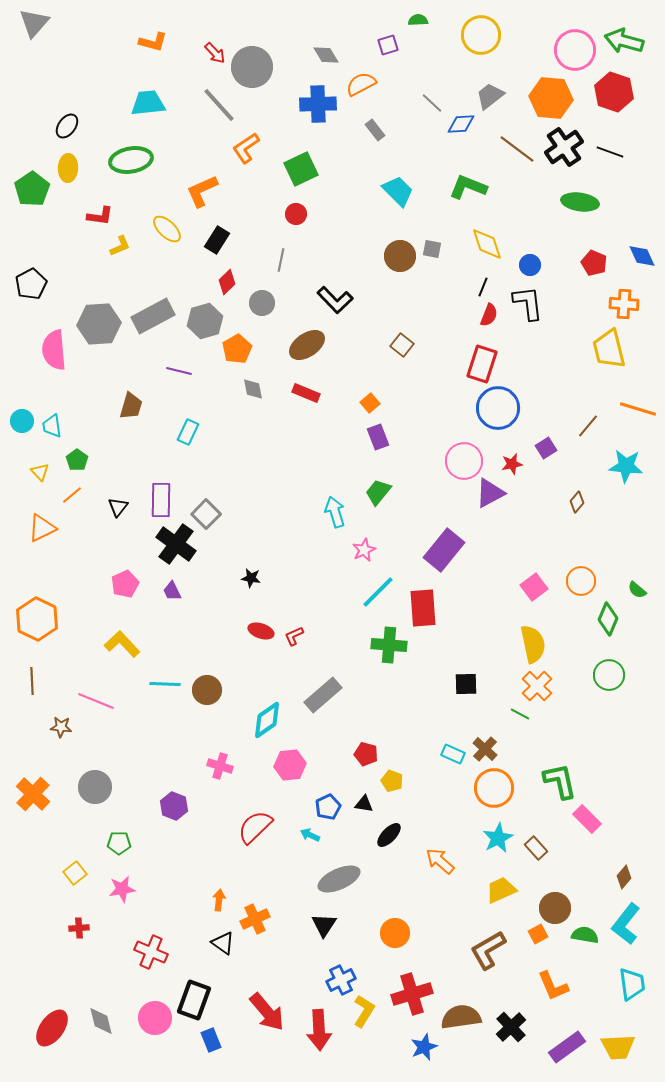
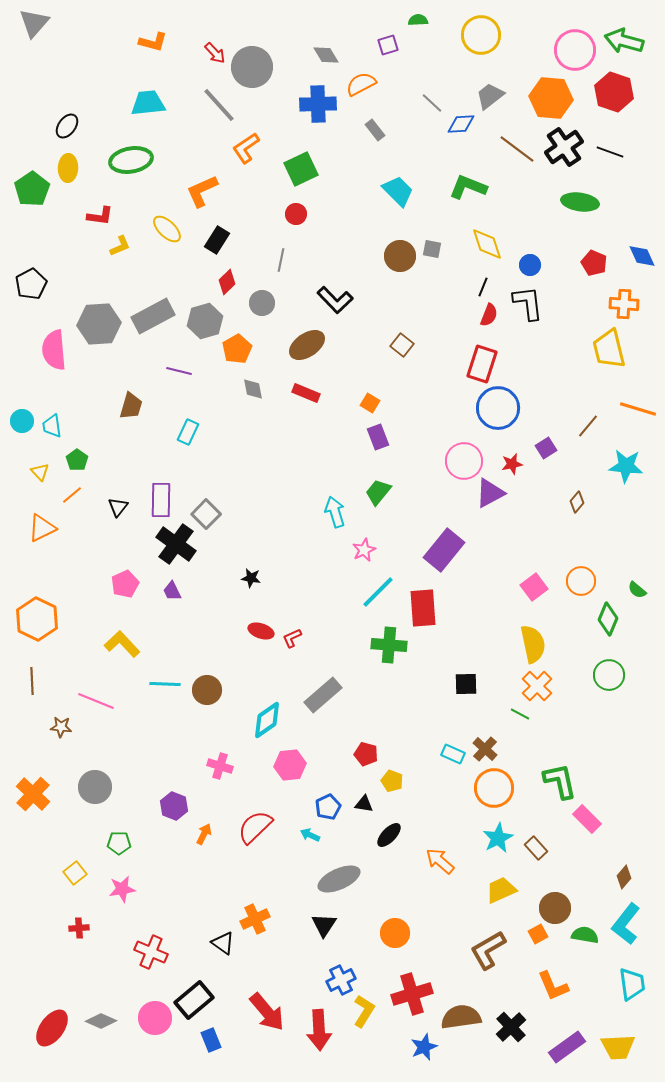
orange square at (370, 403): rotated 18 degrees counterclockwise
red L-shape at (294, 636): moved 2 px left, 2 px down
orange arrow at (219, 900): moved 15 px left, 66 px up; rotated 20 degrees clockwise
black rectangle at (194, 1000): rotated 30 degrees clockwise
gray diamond at (101, 1021): rotated 52 degrees counterclockwise
